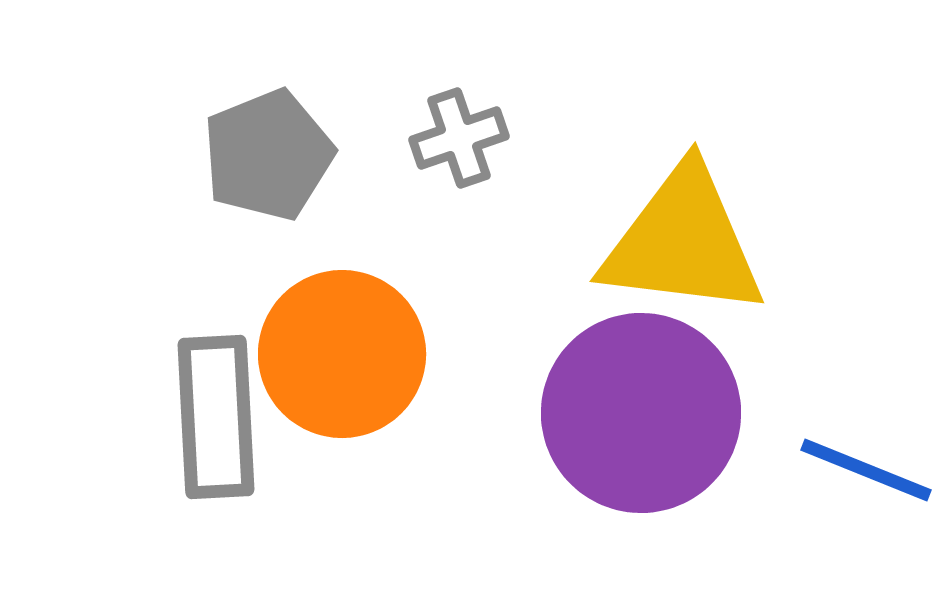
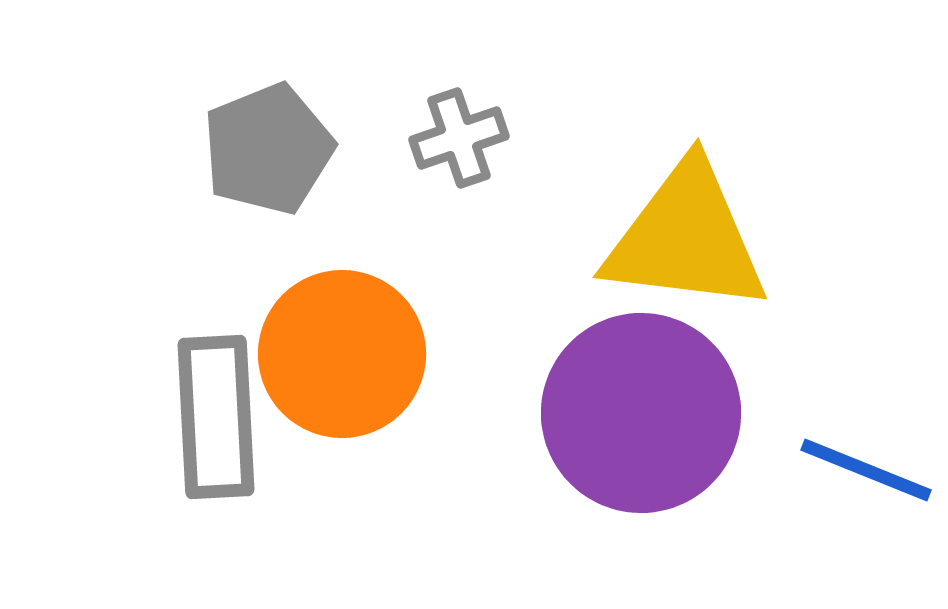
gray pentagon: moved 6 px up
yellow triangle: moved 3 px right, 4 px up
